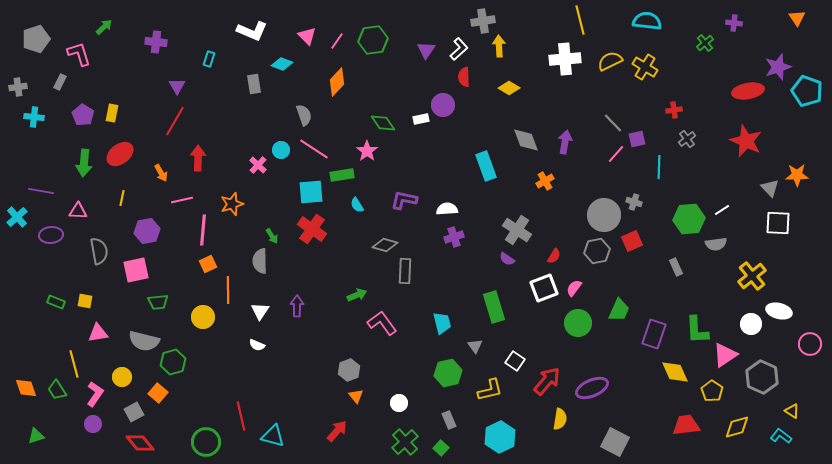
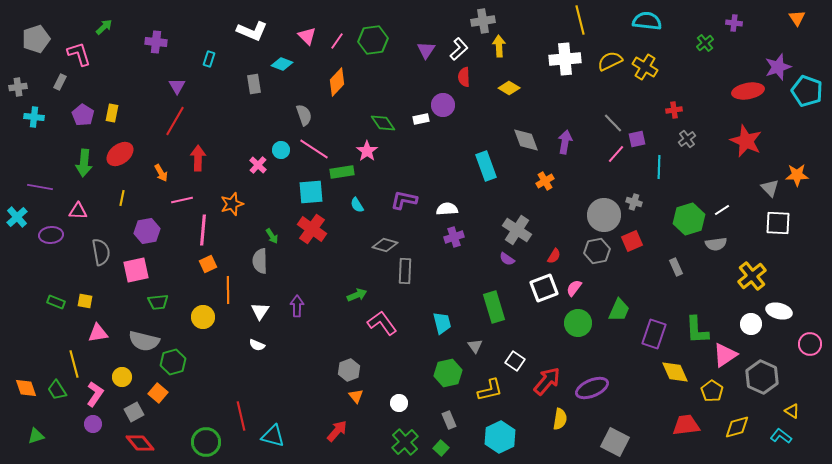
green rectangle at (342, 175): moved 3 px up
purple line at (41, 191): moved 1 px left, 4 px up
green hexagon at (689, 219): rotated 12 degrees counterclockwise
gray semicircle at (99, 251): moved 2 px right, 1 px down
